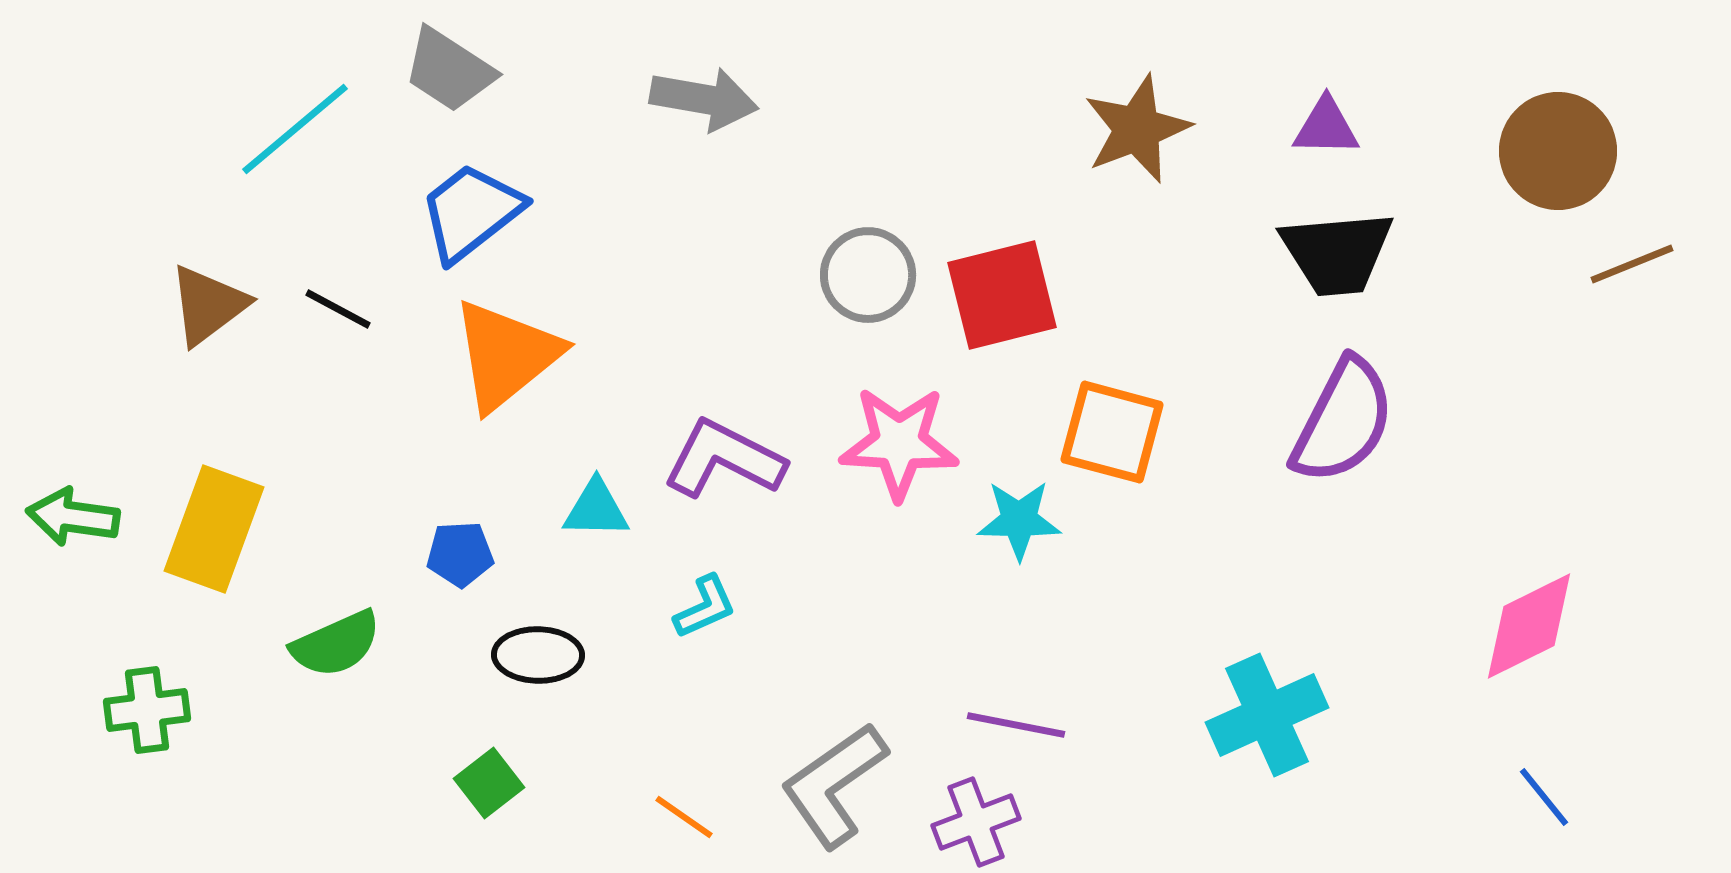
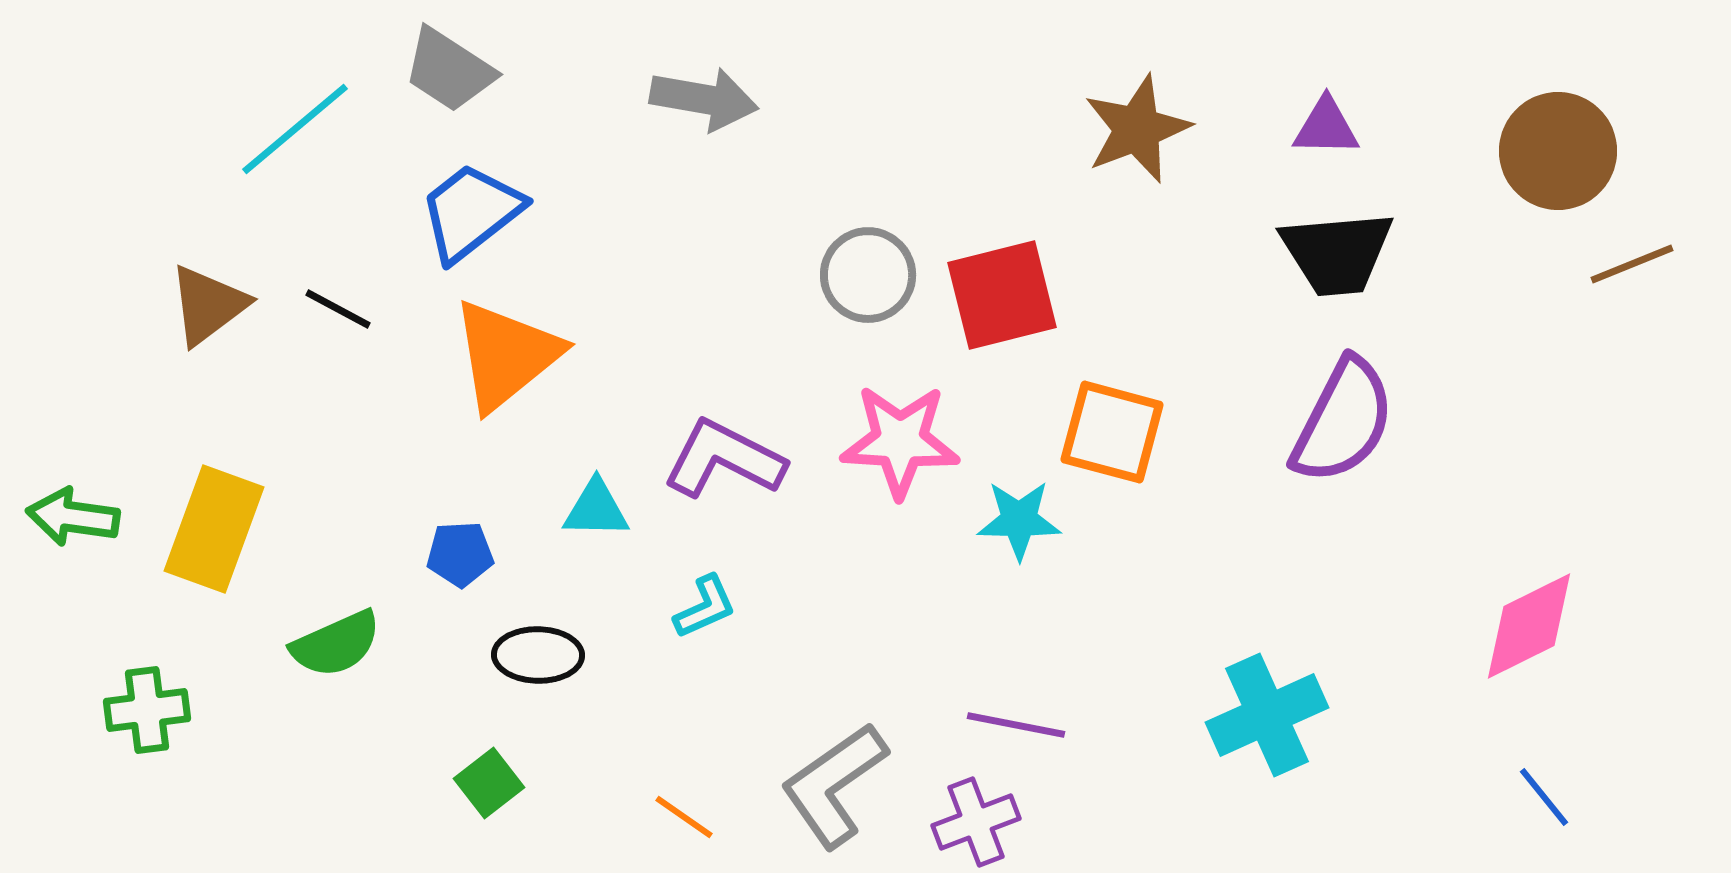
pink star: moved 1 px right, 2 px up
